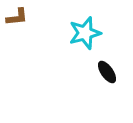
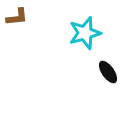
black ellipse: moved 1 px right
